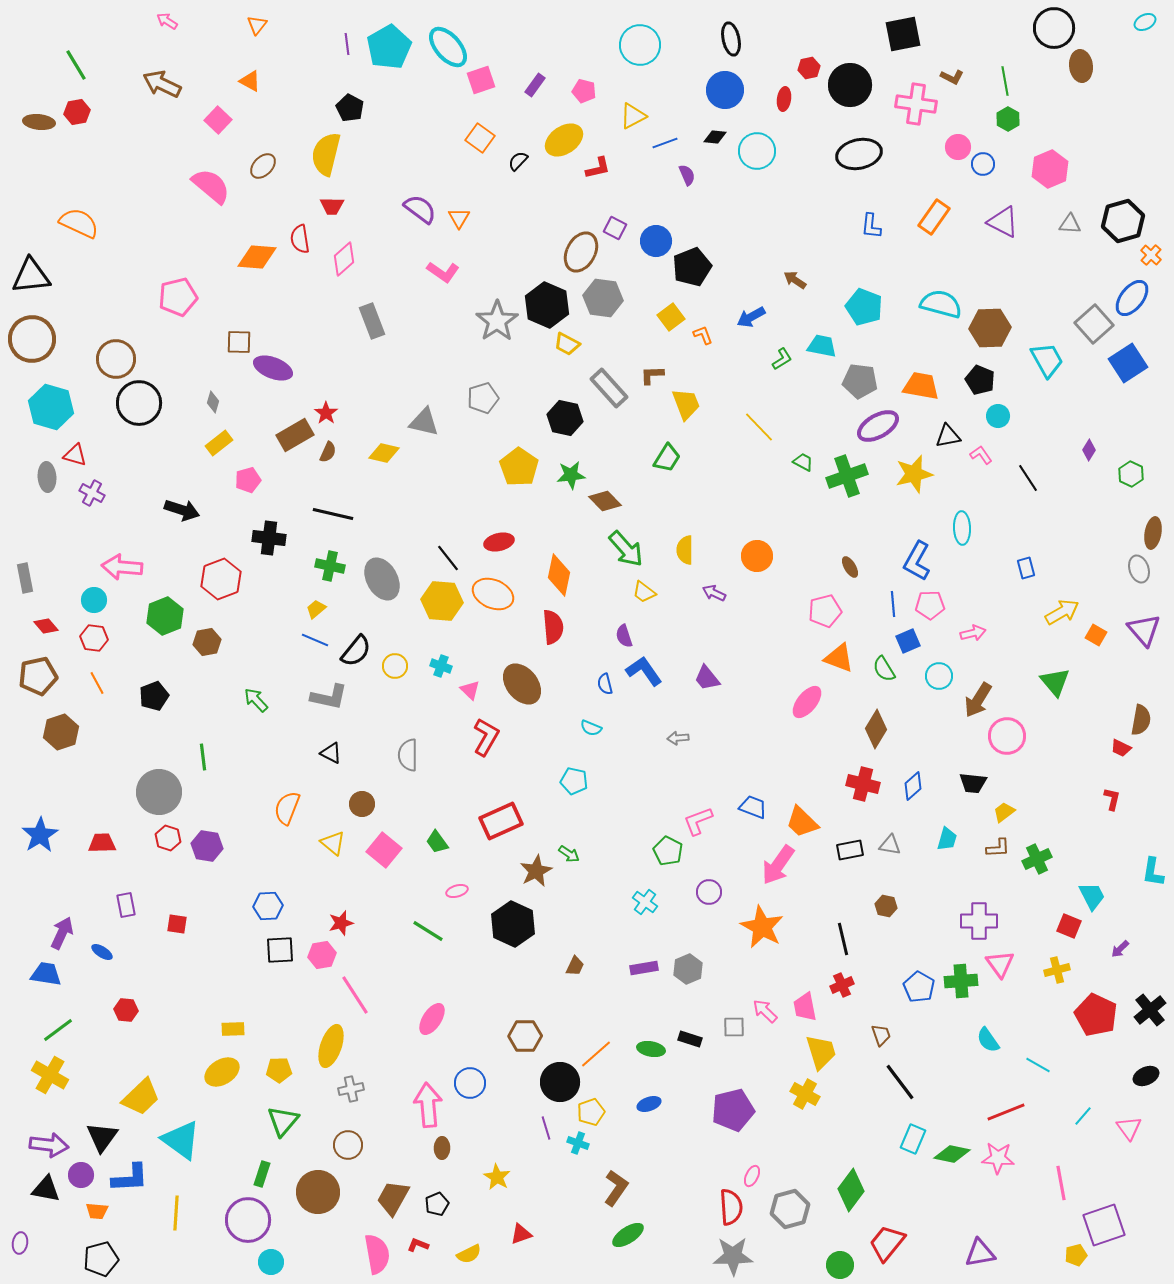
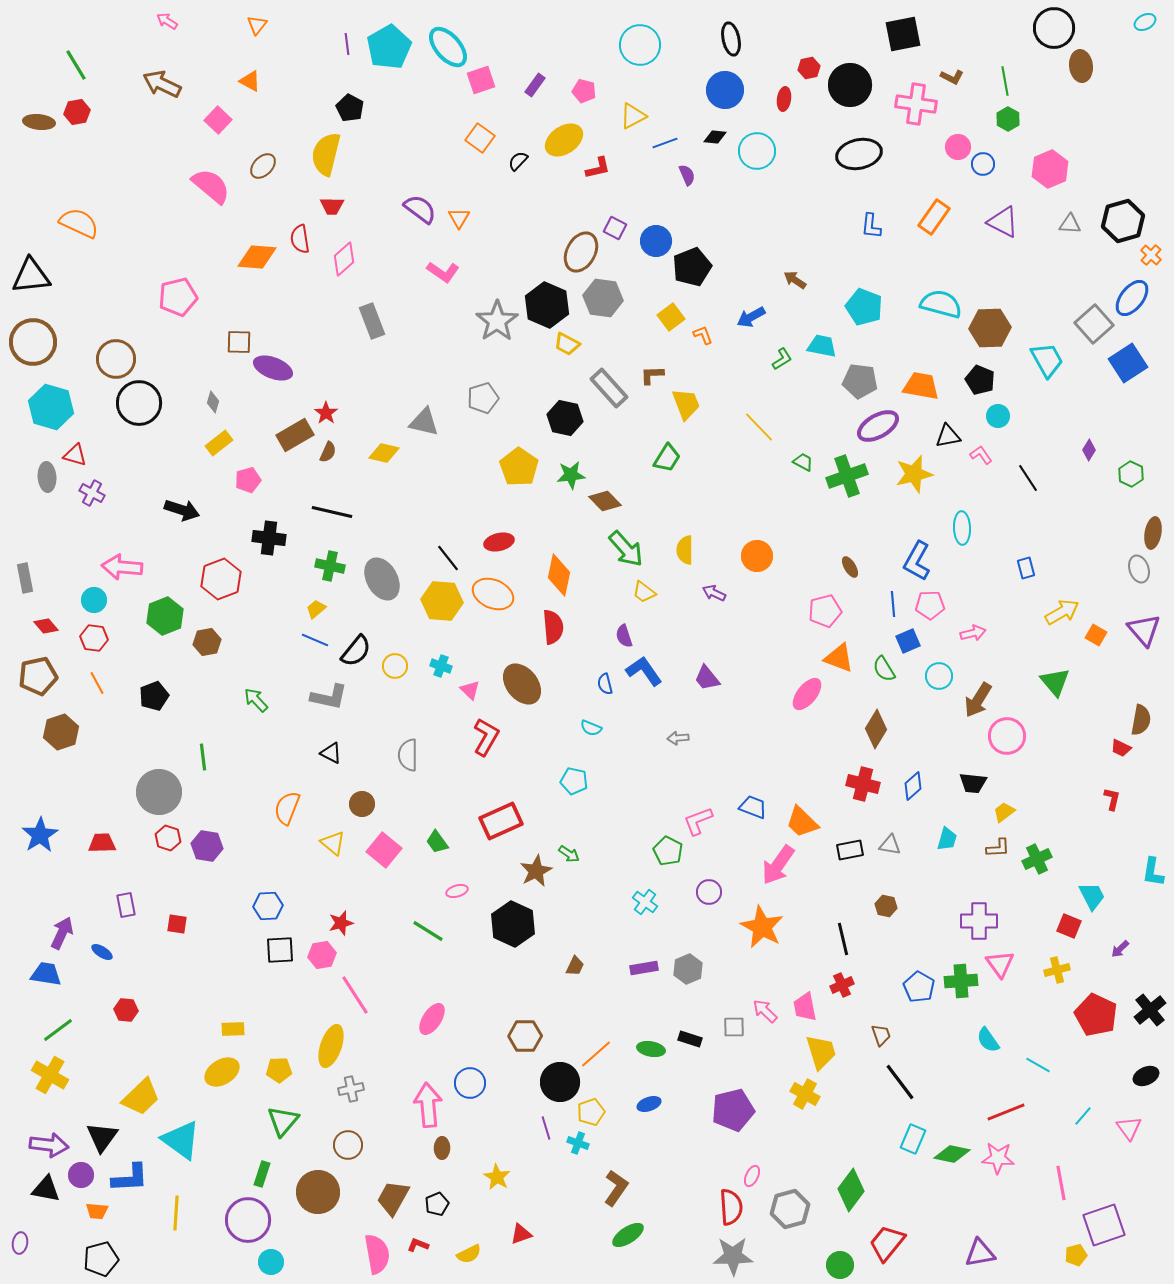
brown circle at (32, 339): moved 1 px right, 3 px down
black line at (333, 514): moved 1 px left, 2 px up
pink ellipse at (807, 702): moved 8 px up
